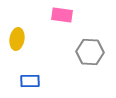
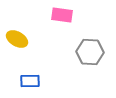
yellow ellipse: rotated 70 degrees counterclockwise
